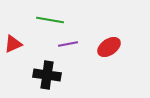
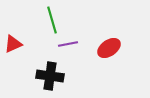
green line: moved 2 px right; rotated 64 degrees clockwise
red ellipse: moved 1 px down
black cross: moved 3 px right, 1 px down
